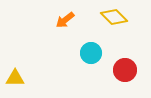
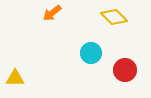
orange arrow: moved 13 px left, 7 px up
